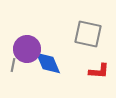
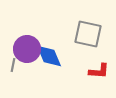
blue diamond: moved 1 px right, 7 px up
